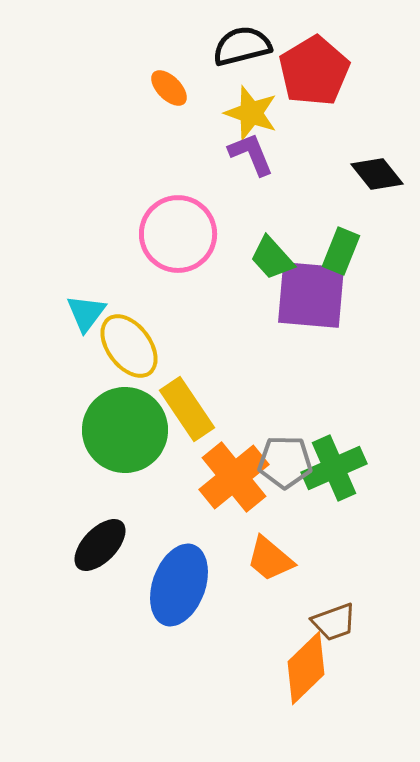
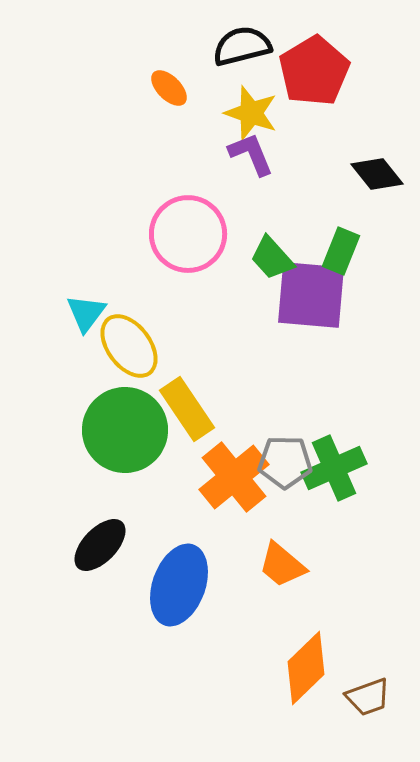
pink circle: moved 10 px right
orange trapezoid: moved 12 px right, 6 px down
brown trapezoid: moved 34 px right, 75 px down
